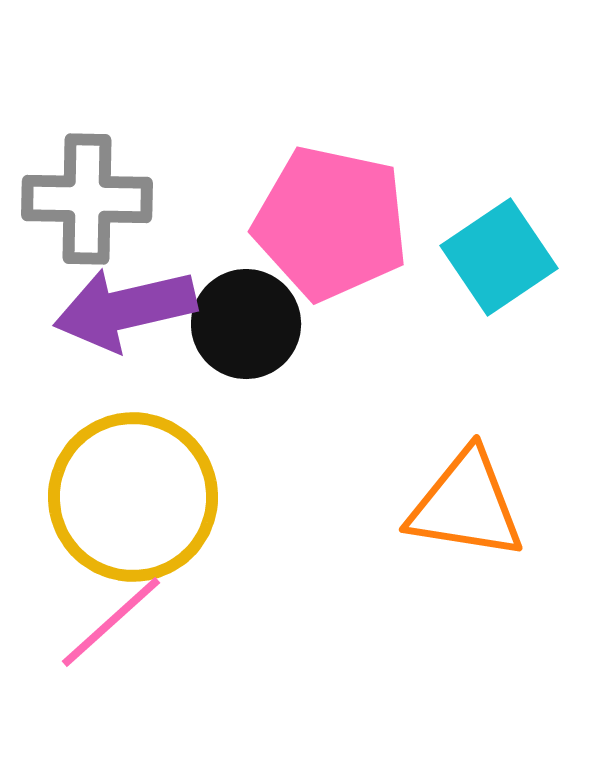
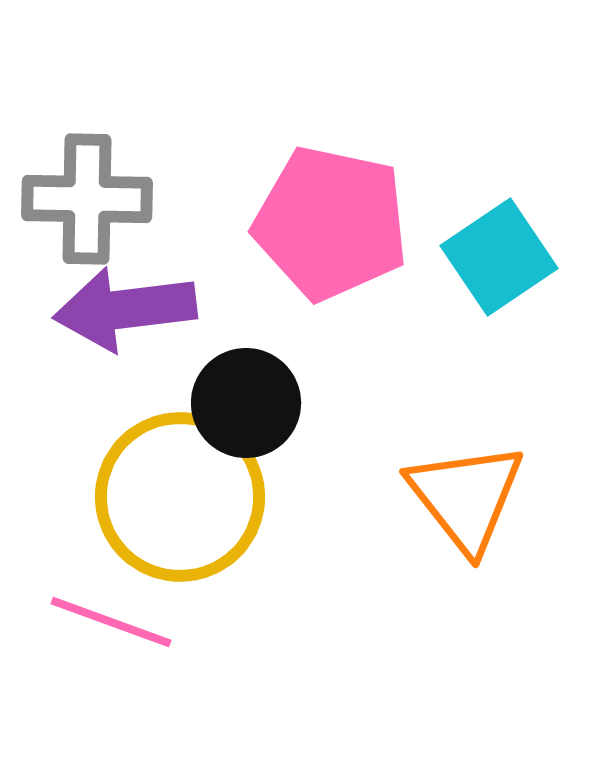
purple arrow: rotated 6 degrees clockwise
black circle: moved 79 px down
yellow circle: moved 47 px right
orange triangle: moved 8 px up; rotated 43 degrees clockwise
pink line: rotated 62 degrees clockwise
